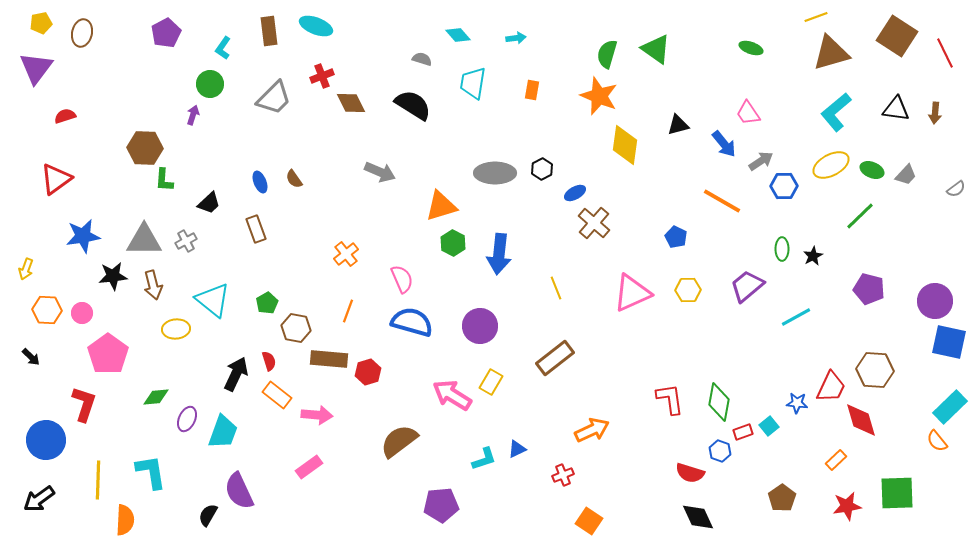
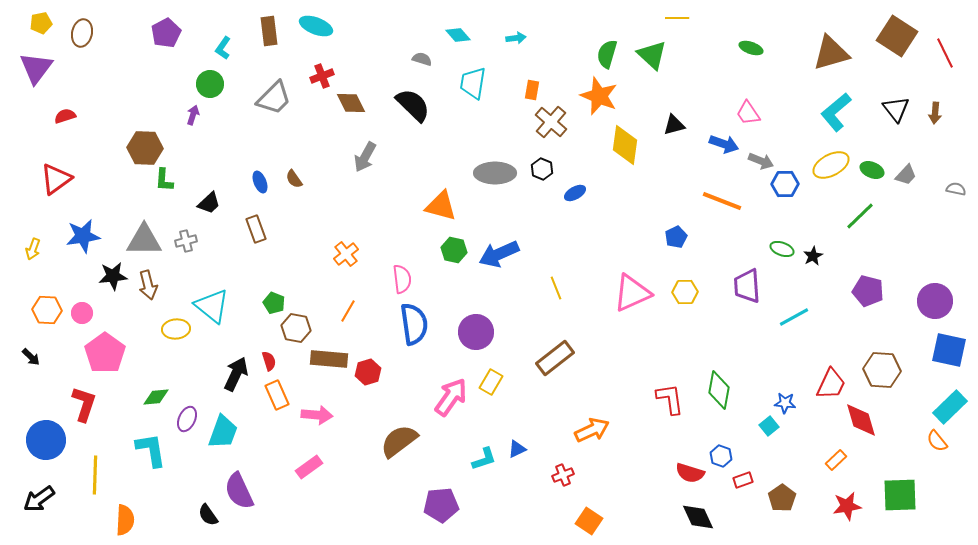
yellow line at (816, 17): moved 139 px left, 1 px down; rotated 20 degrees clockwise
green triangle at (656, 49): moved 4 px left, 6 px down; rotated 8 degrees clockwise
black semicircle at (413, 105): rotated 12 degrees clockwise
black triangle at (896, 109): rotated 44 degrees clockwise
black triangle at (678, 125): moved 4 px left
blue arrow at (724, 144): rotated 32 degrees counterclockwise
gray arrow at (761, 161): rotated 55 degrees clockwise
black hexagon at (542, 169): rotated 10 degrees counterclockwise
gray arrow at (380, 172): moved 15 px left, 15 px up; rotated 96 degrees clockwise
blue hexagon at (784, 186): moved 1 px right, 2 px up
gray semicircle at (956, 189): rotated 132 degrees counterclockwise
orange line at (722, 201): rotated 9 degrees counterclockwise
orange triangle at (441, 206): rotated 32 degrees clockwise
brown cross at (594, 223): moved 43 px left, 101 px up
blue pentagon at (676, 237): rotated 20 degrees clockwise
gray cross at (186, 241): rotated 15 degrees clockwise
green hexagon at (453, 243): moved 1 px right, 7 px down; rotated 15 degrees counterclockwise
green ellipse at (782, 249): rotated 70 degrees counterclockwise
blue arrow at (499, 254): rotated 60 degrees clockwise
yellow arrow at (26, 269): moved 7 px right, 20 px up
pink semicircle at (402, 279): rotated 16 degrees clockwise
brown arrow at (153, 285): moved 5 px left
purple trapezoid at (747, 286): rotated 54 degrees counterclockwise
purple pentagon at (869, 289): moved 1 px left, 2 px down
yellow hexagon at (688, 290): moved 3 px left, 2 px down
cyan triangle at (213, 300): moved 1 px left, 6 px down
green pentagon at (267, 303): moved 7 px right; rotated 20 degrees counterclockwise
orange line at (348, 311): rotated 10 degrees clockwise
cyan line at (796, 317): moved 2 px left
blue semicircle at (412, 322): moved 2 px right, 2 px down; rotated 66 degrees clockwise
purple circle at (480, 326): moved 4 px left, 6 px down
blue square at (949, 342): moved 8 px down
pink pentagon at (108, 354): moved 3 px left, 1 px up
brown hexagon at (875, 370): moved 7 px right
red trapezoid at (831, 387): moved 3 px up
orange rectangle at (277, 395): rotated 28 degrees clockwise
pink arrow at (452, 395): moved 1 px left, 2 px down; rotated 93 degrees clockwise
green diamond at (719, 402): moved 12 px up
blue star at (797, 403): moved 12 px left
red rectangle at (743, 432): moved 48 px down
blue hexagon at (720, 451): moved 1 px right, 5 px down
cyan L-shape at (151, 472): moved 22 px up
yellow line at (98, 480): moved 3 px left, 5 px up
green square at (897, 493): moved 3 px right, 2 px down
black semicircle at (208, 515): rotated 65 degrees counterclockwise
